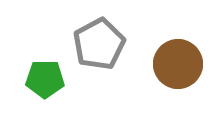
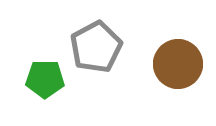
gray pentagon: moved 3 px left, 3 px down
